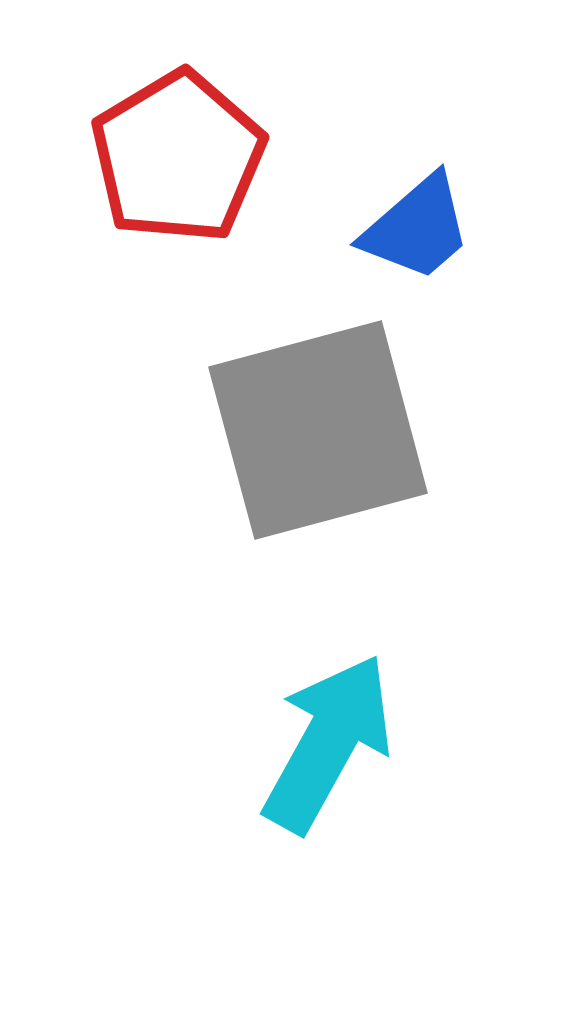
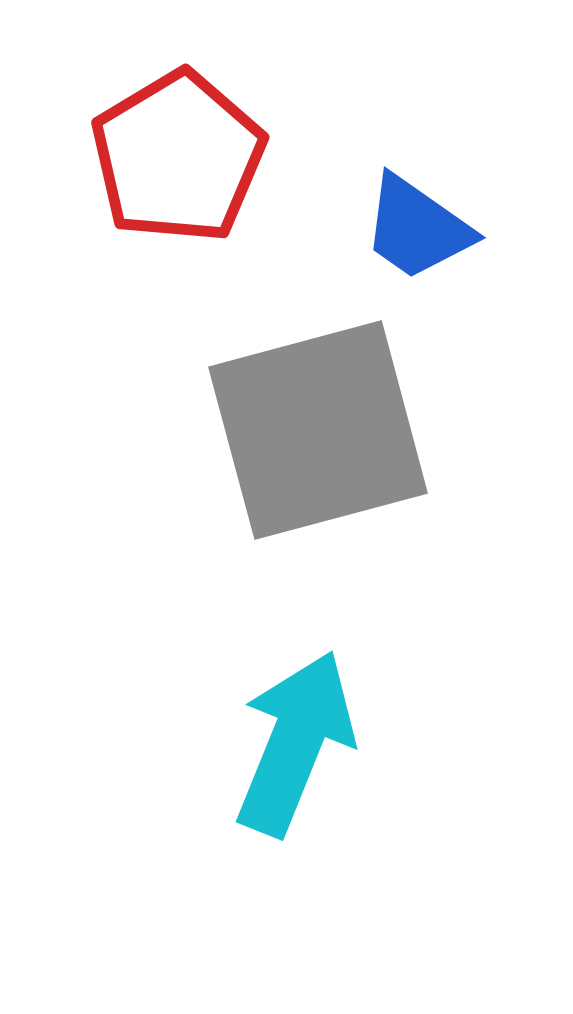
blue trapezoid: rotated 76 degrees clockwise
cyan arrow: moved 33 px left; rotated 7 degrees counterclockwise
